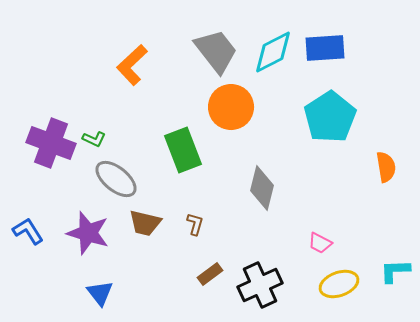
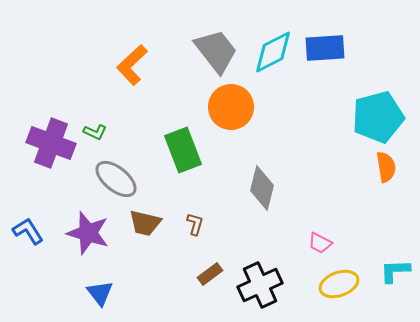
cyan pentagon: moved 48 px right; rotated 18 degrees clockwise
green L-shape: moved 1 px right, 7 px up
